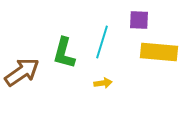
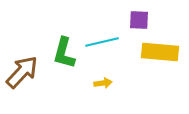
cyan line: rotated 60 degrees clockwise
yellow rectangle: moved 1 px right
brown arrow: rotated 12 degrees counterclockwise
